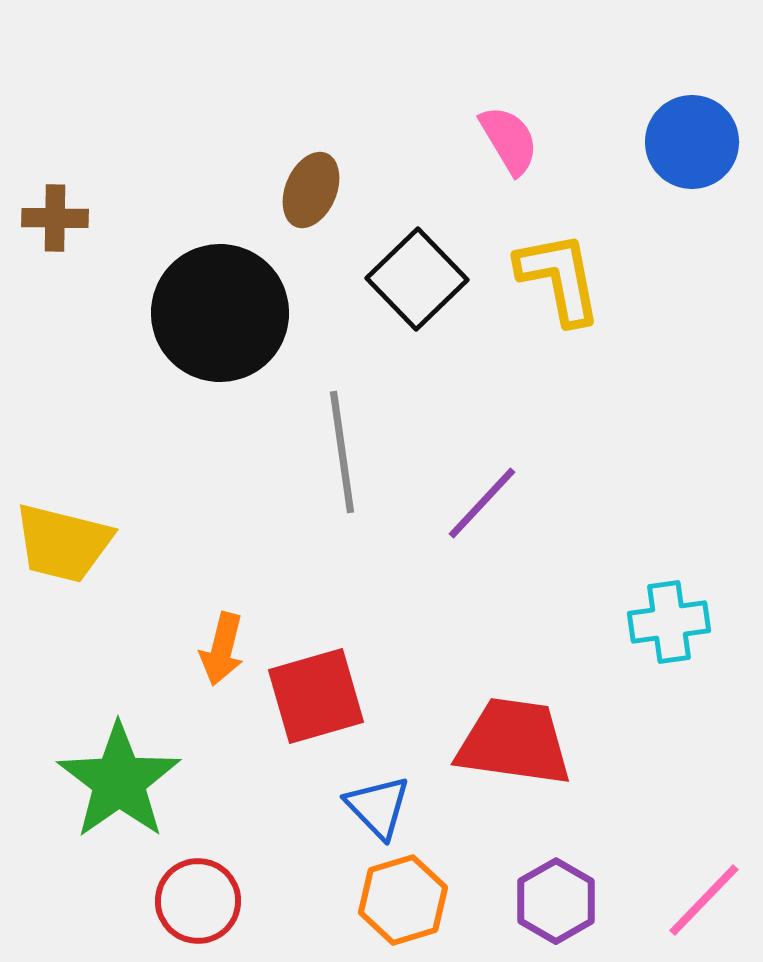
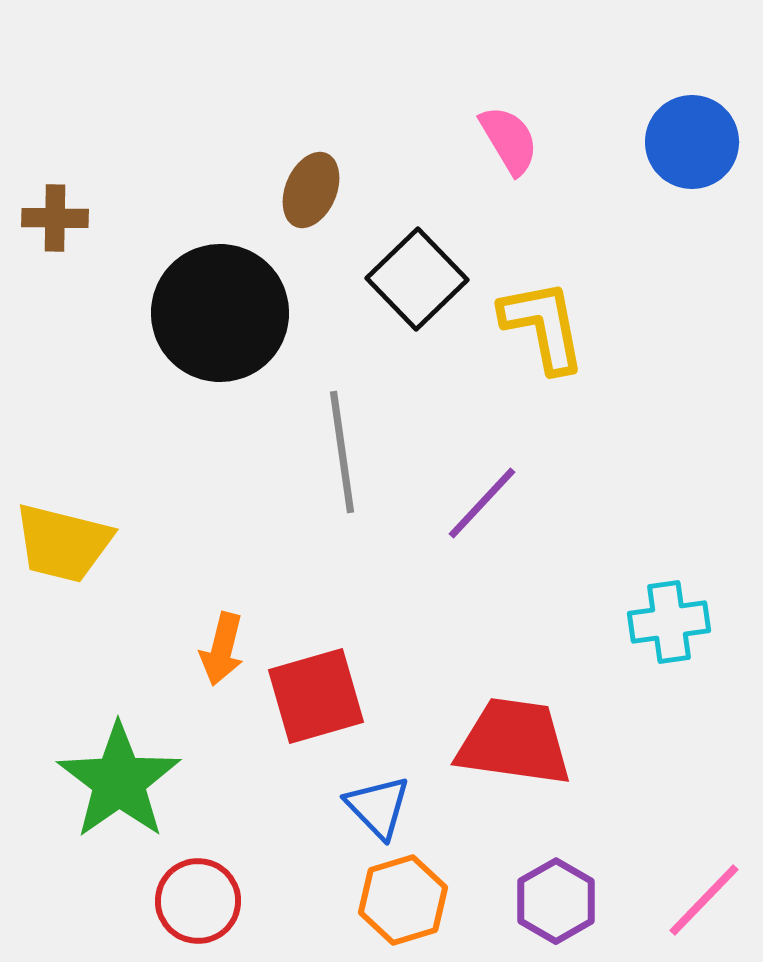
yellow L-shape: moved 16 px left, 48 px down
